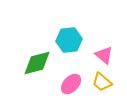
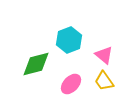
cyan hexagon: rotated 15 degrees counterclockwise
green diamond: moved 1 px left, 1 px down
yellow trapezoid: moved 2 px right, 1 px up; rotated 15 degrees clockwise
